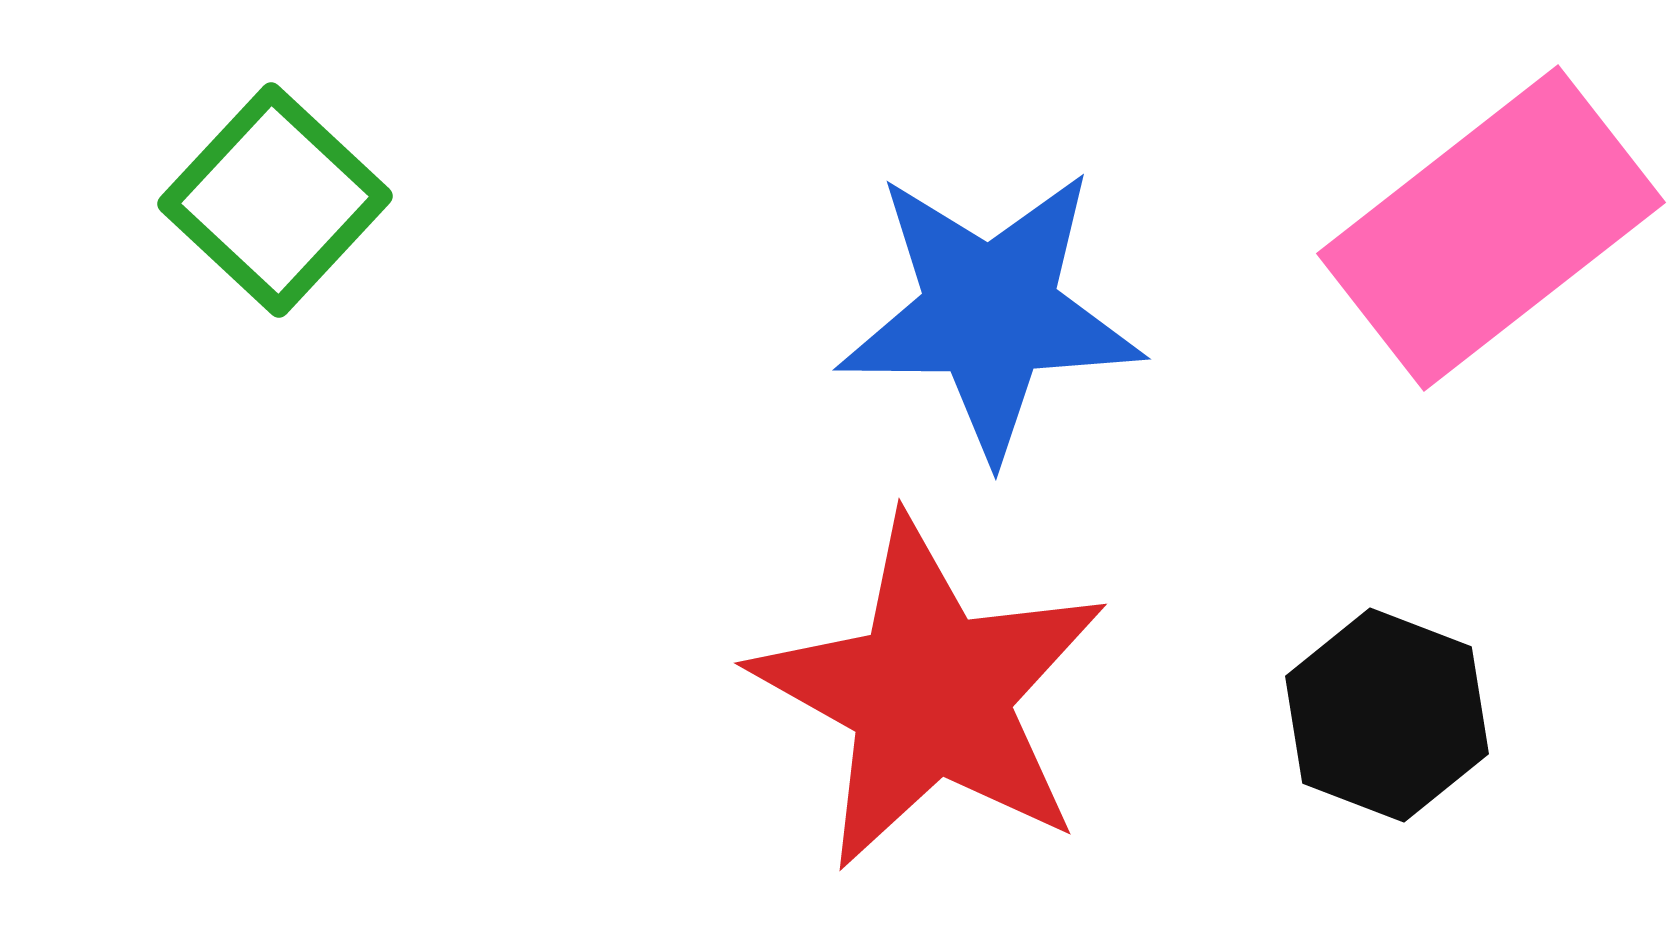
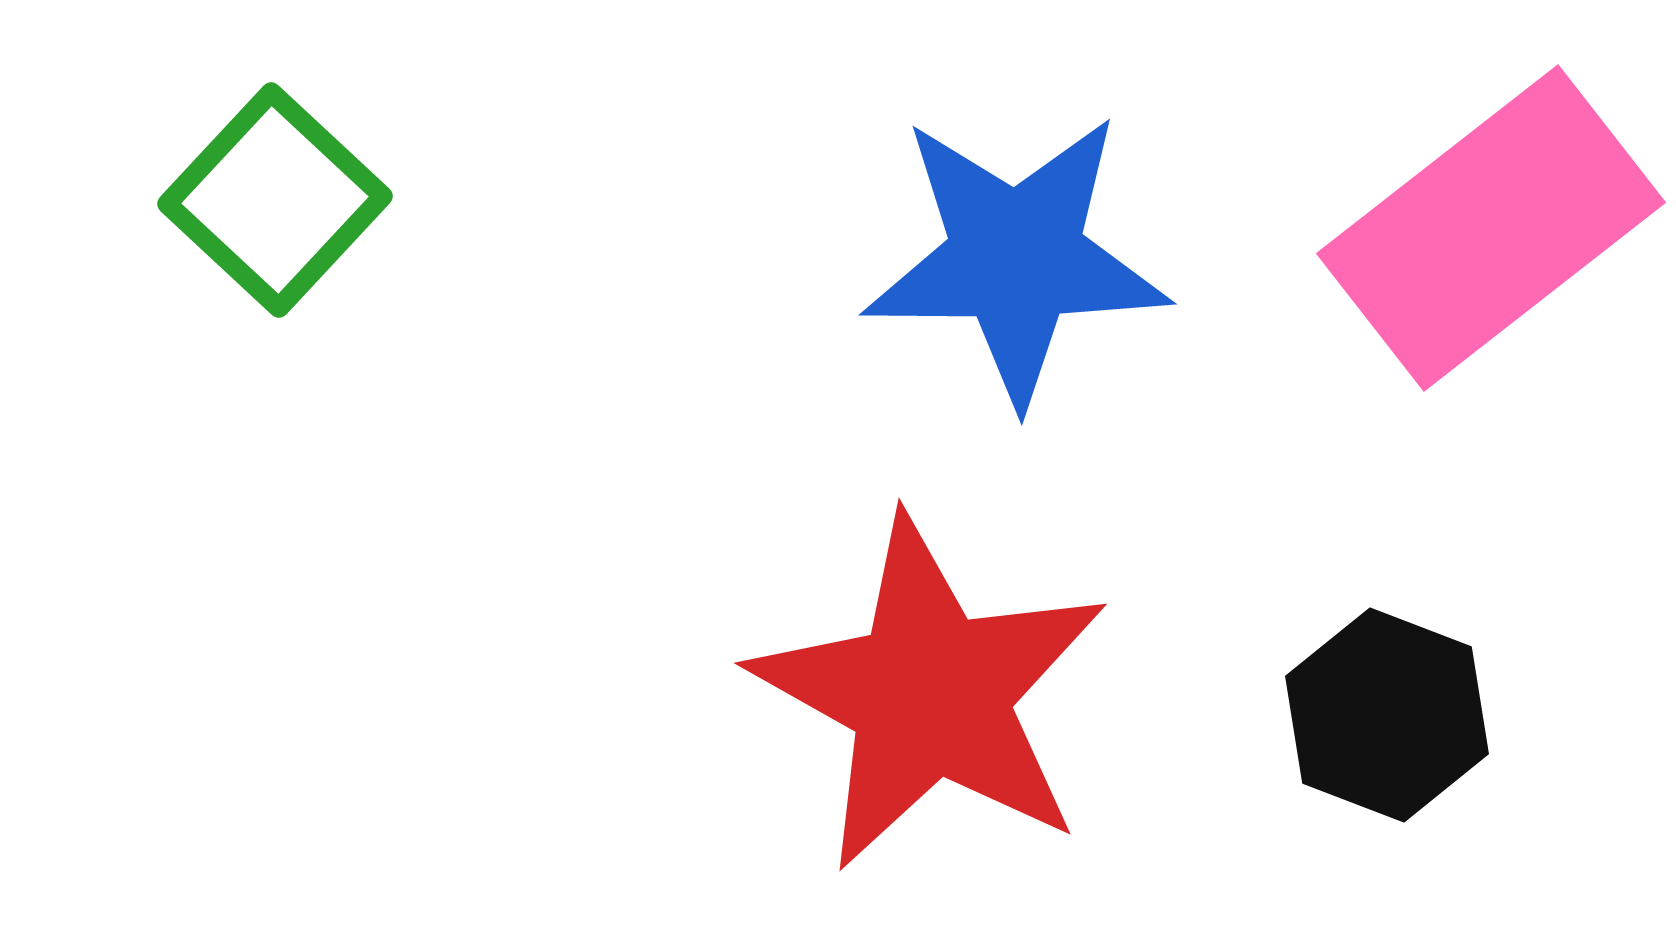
blue star: moved 26 px right, 55 px up
